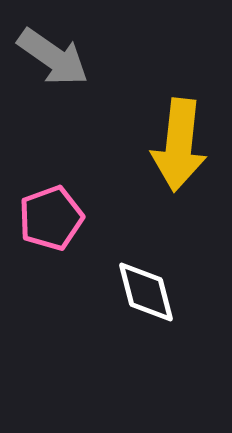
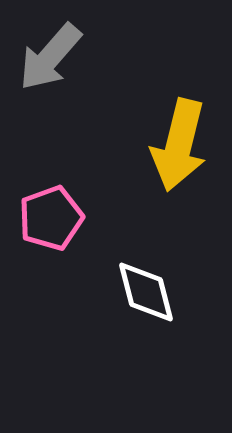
gray arrow: moved 3 px left; rotated 96 degrees clockwise
yellow arrow: rotated 8 degrees clockwise
